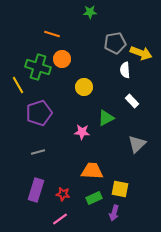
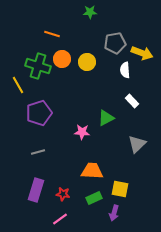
yellow arrow: moved 1 px right
green cross: moved 1 px up
yellow circle: moved 3 px right, 25 px up
